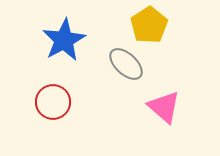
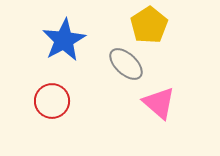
red circle: moved 1 px left, 1 px up
pink triangle: moved 5 px left, 4 px up
